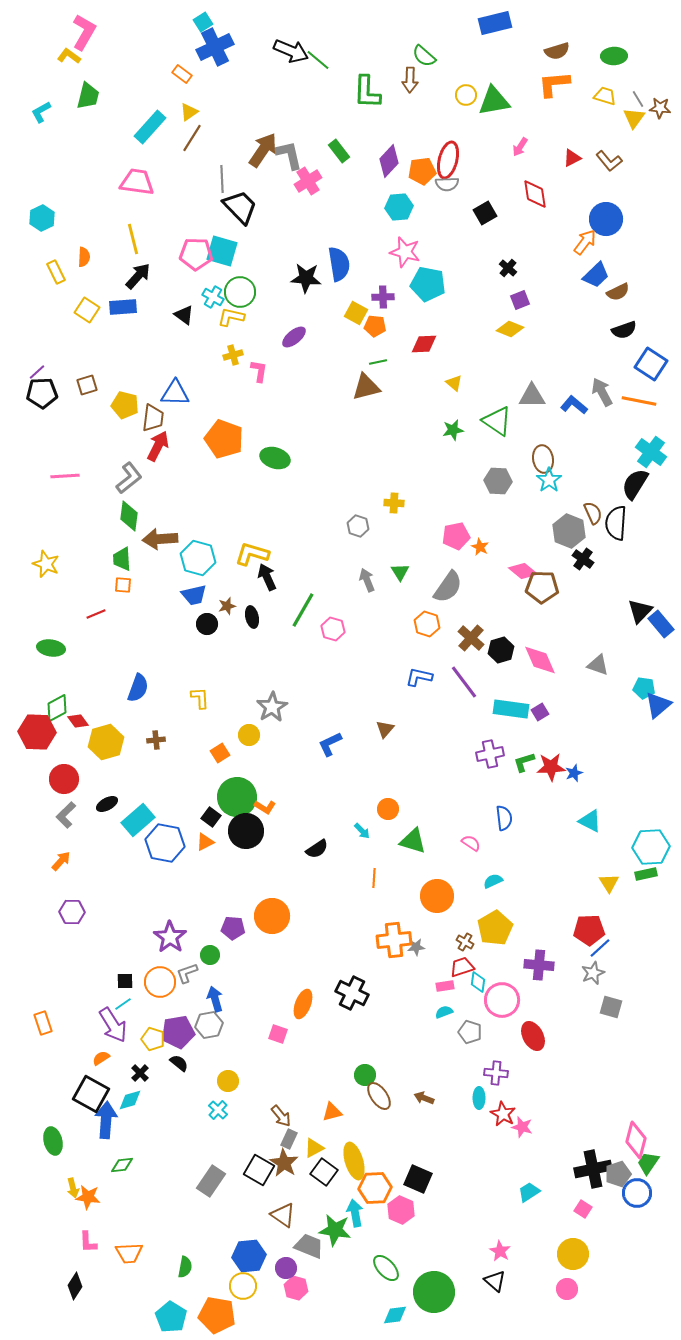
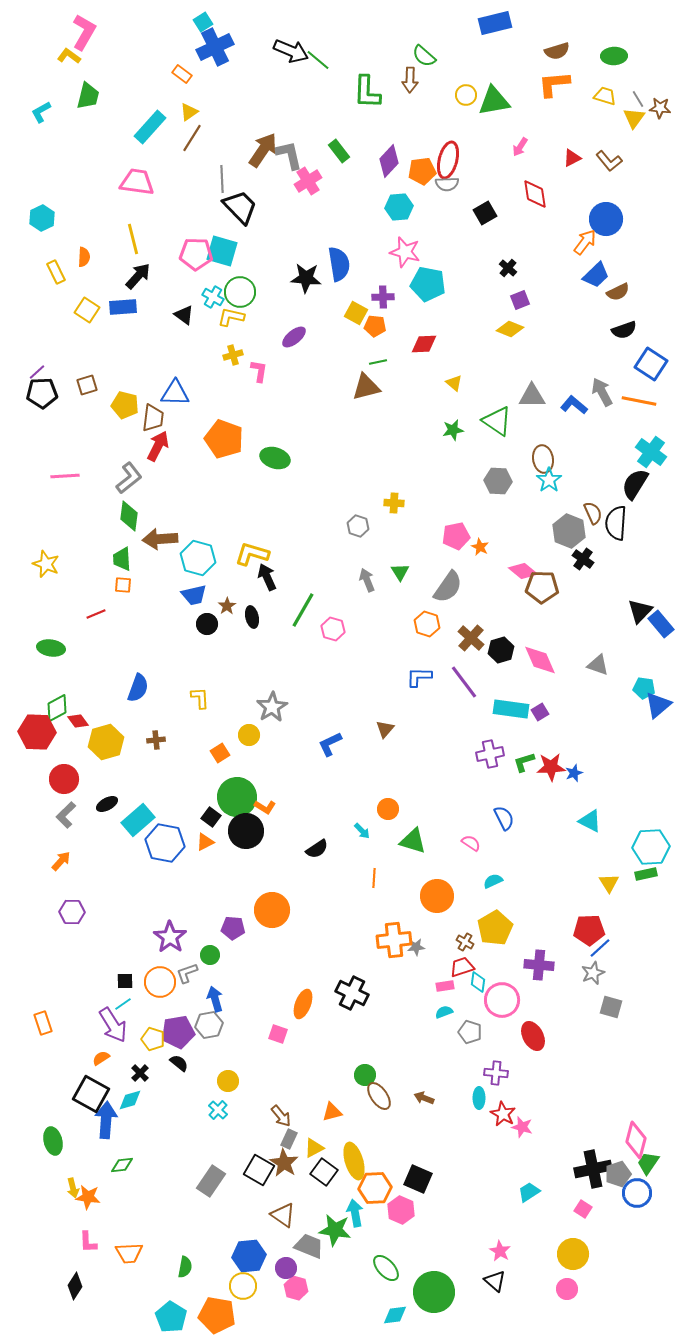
brown star at (227, 606): rotated 18 degrees counterclockwise
blue L-shape at (419, 677): rotated 12 degrees counterclockwise
blue semicircle at (504, 818): rotated 20 degrees counterclockwise
orange circle at (272, 916): moved 6 px up
